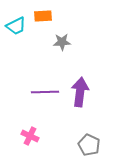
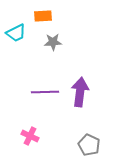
cyan trapezoid: moved 7 px down
gray star: moved 9 px left
